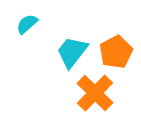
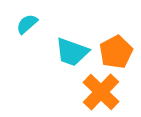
cyan trapezoid: rotated 108 degrees counterclockwise
orange cross: moved 6 px right, 1 px up
